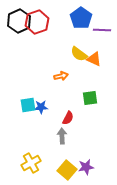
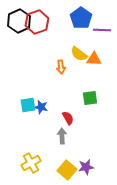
orange triangle: rotated 21 degrees counterclockwise
orange arrow: moved 9 px up; rotated 96 degrees clockwise
blue star: rotated 16 degrees clockwise
red semicircle: rotated 56 degrees counterclockwise
